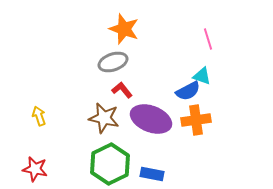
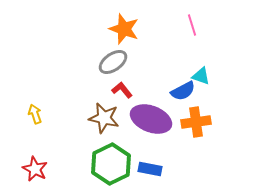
pink line: moved 16 px left, 14 px up
gray ellipse: rotated 16 degrees counterclockwise
cyan triangle: moved 1 px left
blue semicircle: moved 5 px left
yellow arrow: moved 4 px left, 2 px up
orange cross: moved 2 px down
green hexagon: moved 1 px right
red star: rotated 15 degrees clockwise
blue rectangle: moved 2 px left, 5 px up
